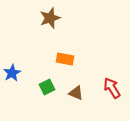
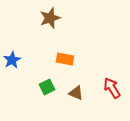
blue star: moved 13 px up
